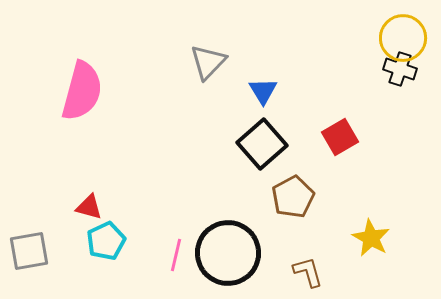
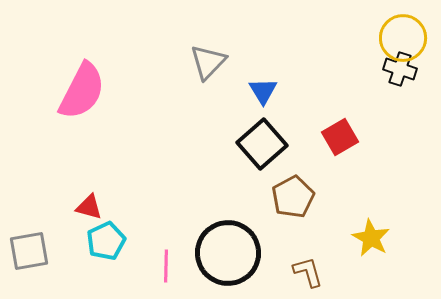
pink semicircle: rotated 12 degrees clockwise
pink line: moved 10 px left, 11 px down; rotated 12 degrees counterclockwise
